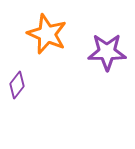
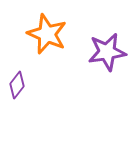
purple star: rotated 9 degrees counterclockwise
